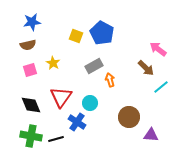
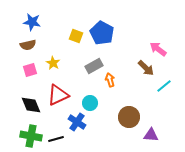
blue star: rotated 18 degrees clockwise
cyan line: moved 3 px right, 1 px up
red triangle: moved 3 px left, 2 px up; rotated 30 degrees clockwise
